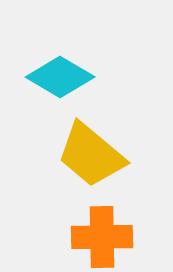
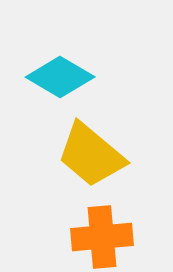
orange cross: rotated 4 degrees counterclockwise
